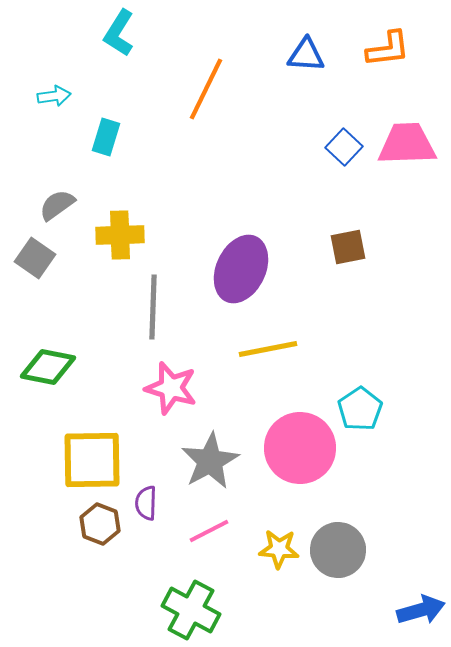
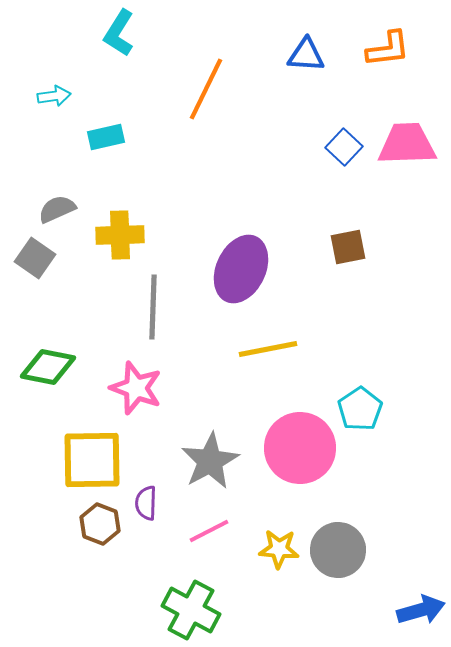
cyan rectangle: rotated 60 degrees clockwise
gray semicircle: moved 4 px down; rotated 12 degrees clockwise
pink star: moved 35 px left; rotated 4 degrees clockwise
